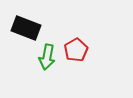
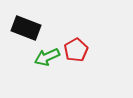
green arrow: rotated 55 degrees clockwise
